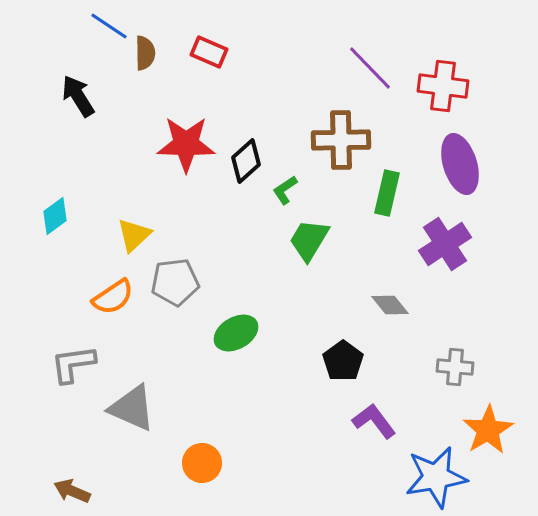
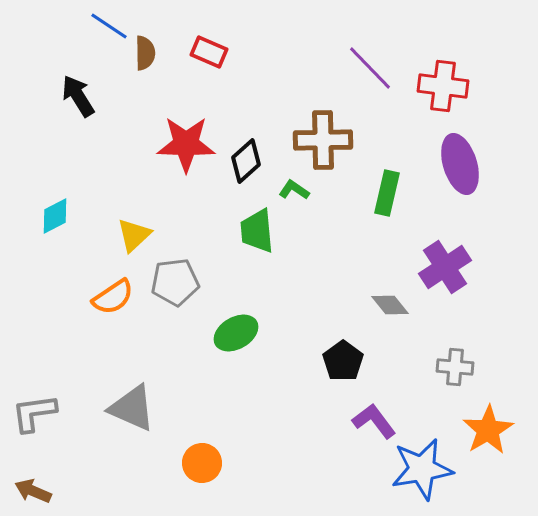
brown cross: moved 18 px left
green L-shape: moved 9 px right; rotated 68 degrees clockwise
cyan diamond: rotated 9 degrees clockwise
green trapezoid: moved 52 px left, 9 px up; rotated 36 degrees counterclockwise
purple cross: moved 23 px down
gray L-shape: moved 39 px left, 49 px down
blue star: moved 14 px left, 8 px up
brown arrow: moved 39 px left
